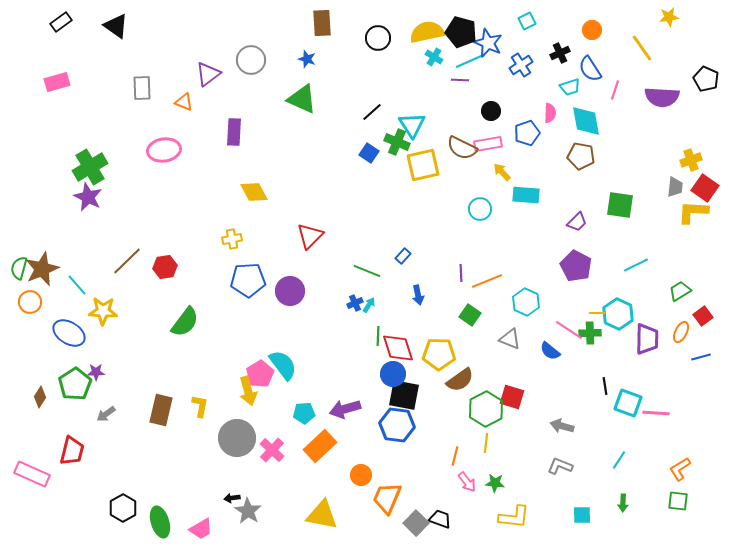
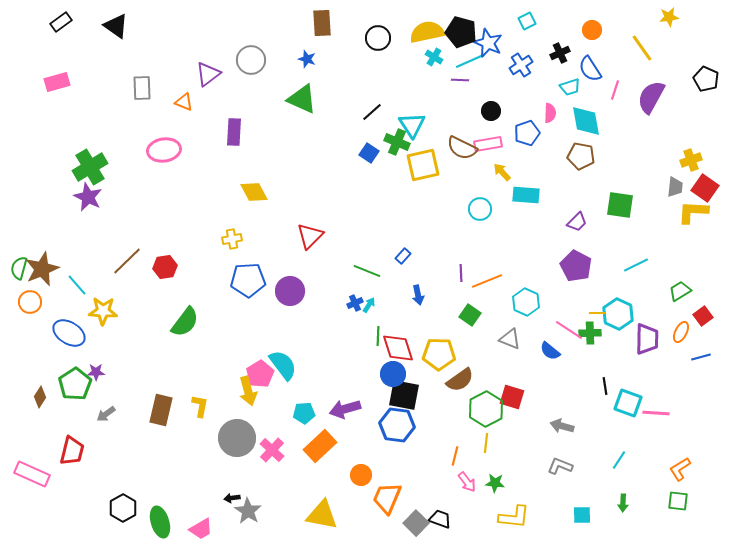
purple semicircle at (662, 97): moved 11 px left; rotated 116 degrees clockwise
